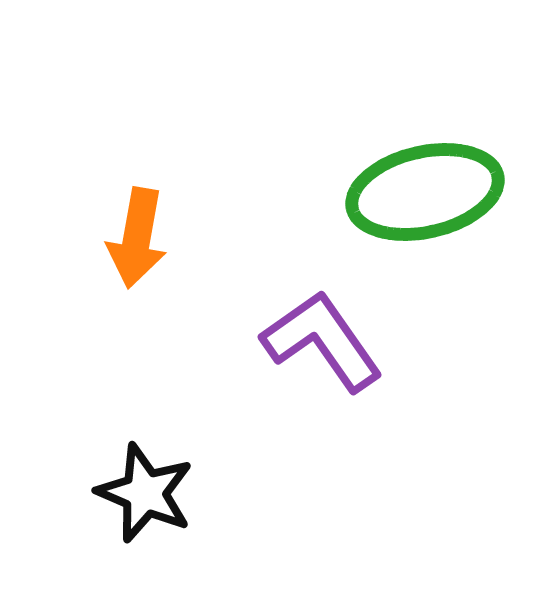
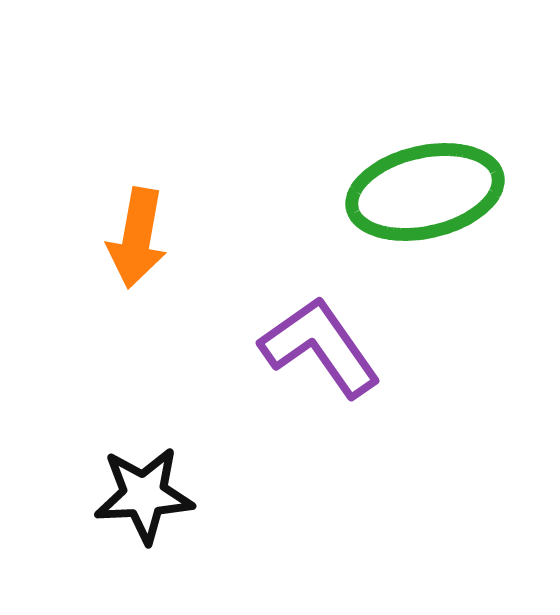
purple L-shape: moved 2 px left, 6 px down
black star: moved 1 px left, 2 px down; rotated 26 degrees counterclockwise
